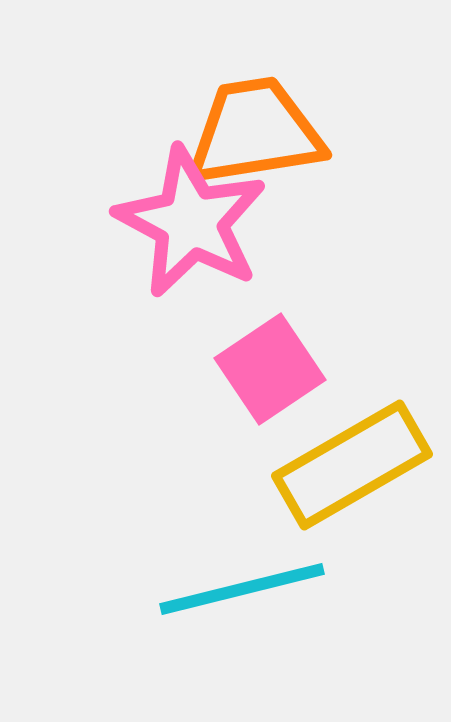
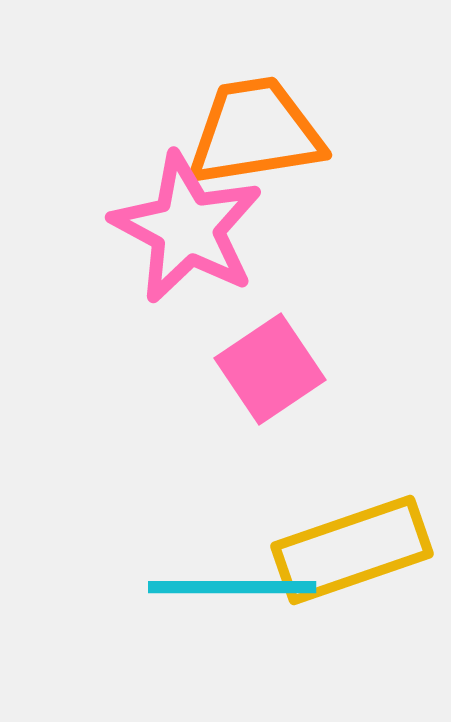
pink star: moved 4 px left, 6 px down
yellow rectangle: moved 85 px down; rotated 11 degrees clockwise
cyan line: moved 10 px left, 2 px up; rotated 14 degrees clockwise
